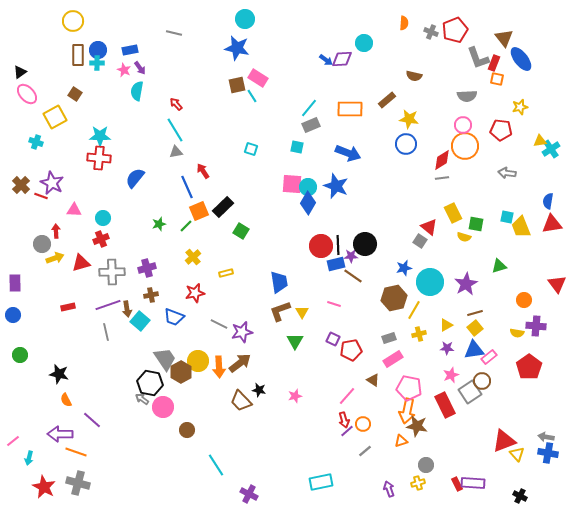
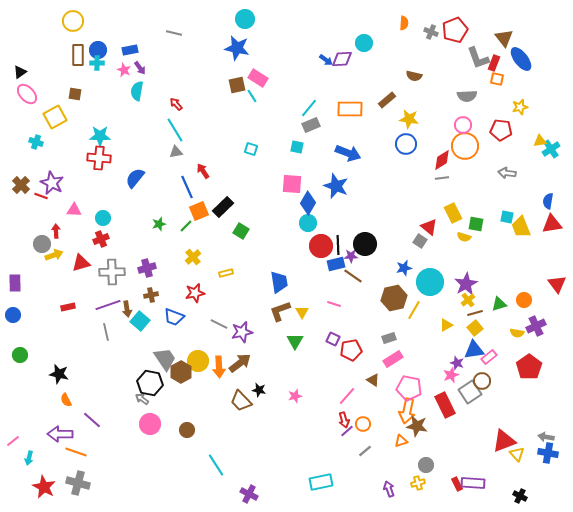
brown square at (75, 94): rotated 24 degrees counterclockwise
cyan circle at (308, 187): moved 36 px down
yellow arrow at (55, 258): moved 1 px left, 3 px up
green triangle at (499, 266): moved 38 px down
purple cross at (536, 326): rotated 30 degrees counterclockwise
yellow cross at (419, 334): moved 49 px right, 34 px up; rotated 24 degrees counterclockwise
purple star at (447, 348): moved 10 px right, 15 px down; rotated 16 degrees clockwise
pink circle at (163, 407): moved 13 px left, 17 px down
